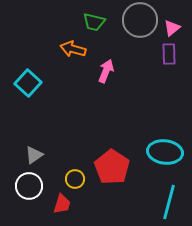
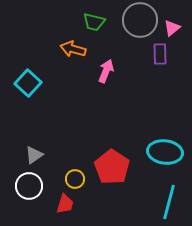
purple rectangle: moved 9 px left
red trapezoid: moved 3 px right
